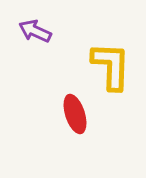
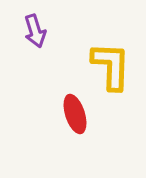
purple arrow: rotated 132 degrees counterclockwise
